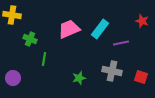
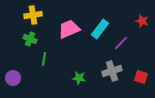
yellow cross: moved 21 px right; rotated 18 degrees counterclockwise
purple line: rotated 35 degrees counterclockwise
gray cross: rotated 30 degrees counterclockwise
green star: rotated 24 degrees clockwise
